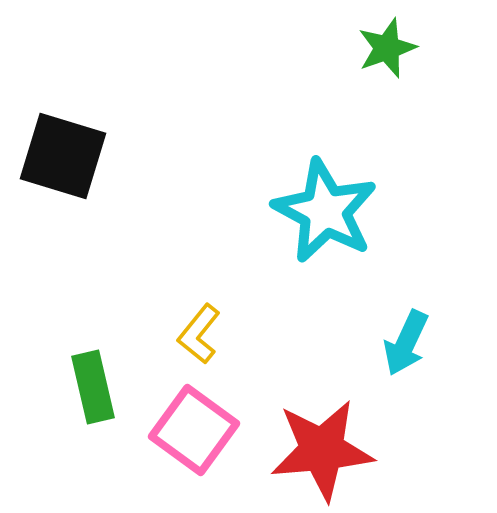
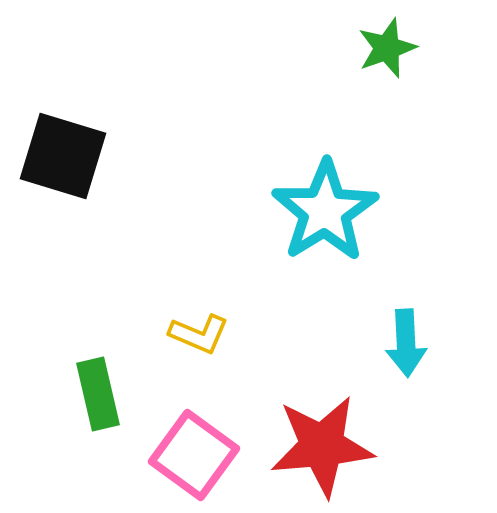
cyan star: rotated 12 degrees clockwise
yellow L-shape: rotated 106 degrees counterclockwise
cyan arrow: rotated 28 degrees counterclockwise
green rectangle: moved 5 px right, 7 px down
pink square: moved 25 px down
red star: moved 4 px up
